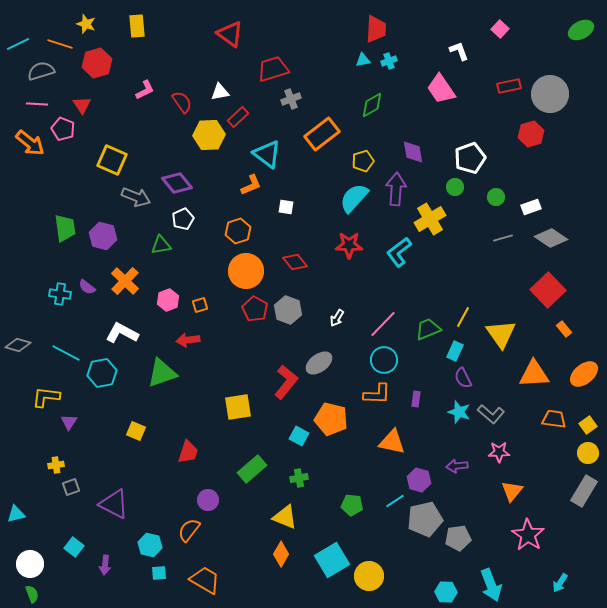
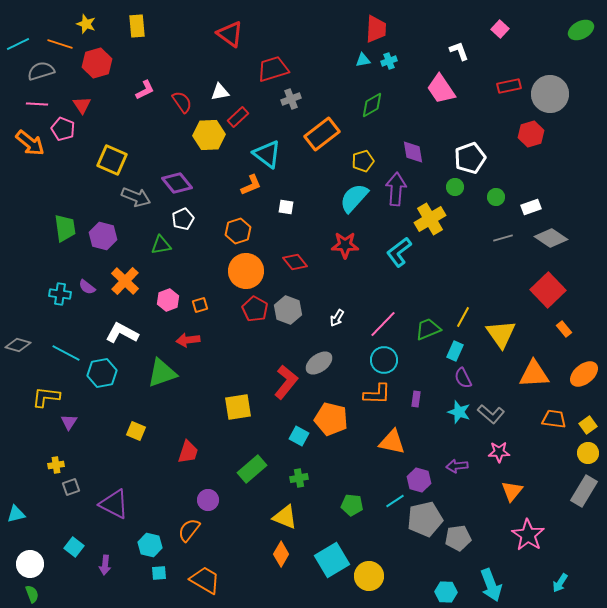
red star at (349, 245): moved 4 px left
